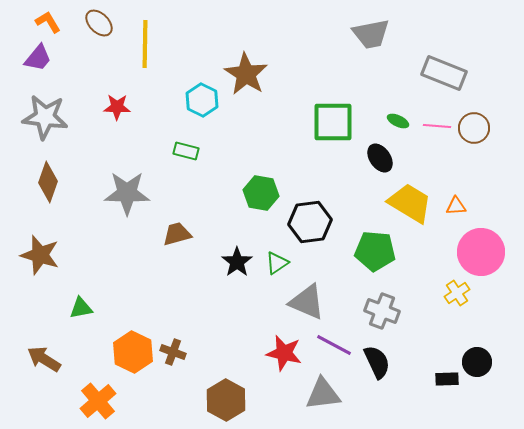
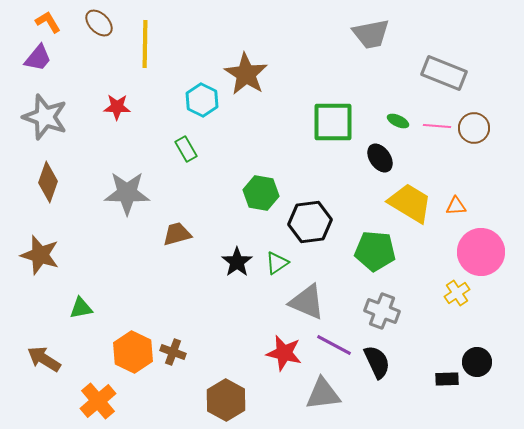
gray star at (45, 117): rotated 12 degrees clockwise
green rectangle at (186, 151): moved 2 px up; rotated 45 degrees clockwise
